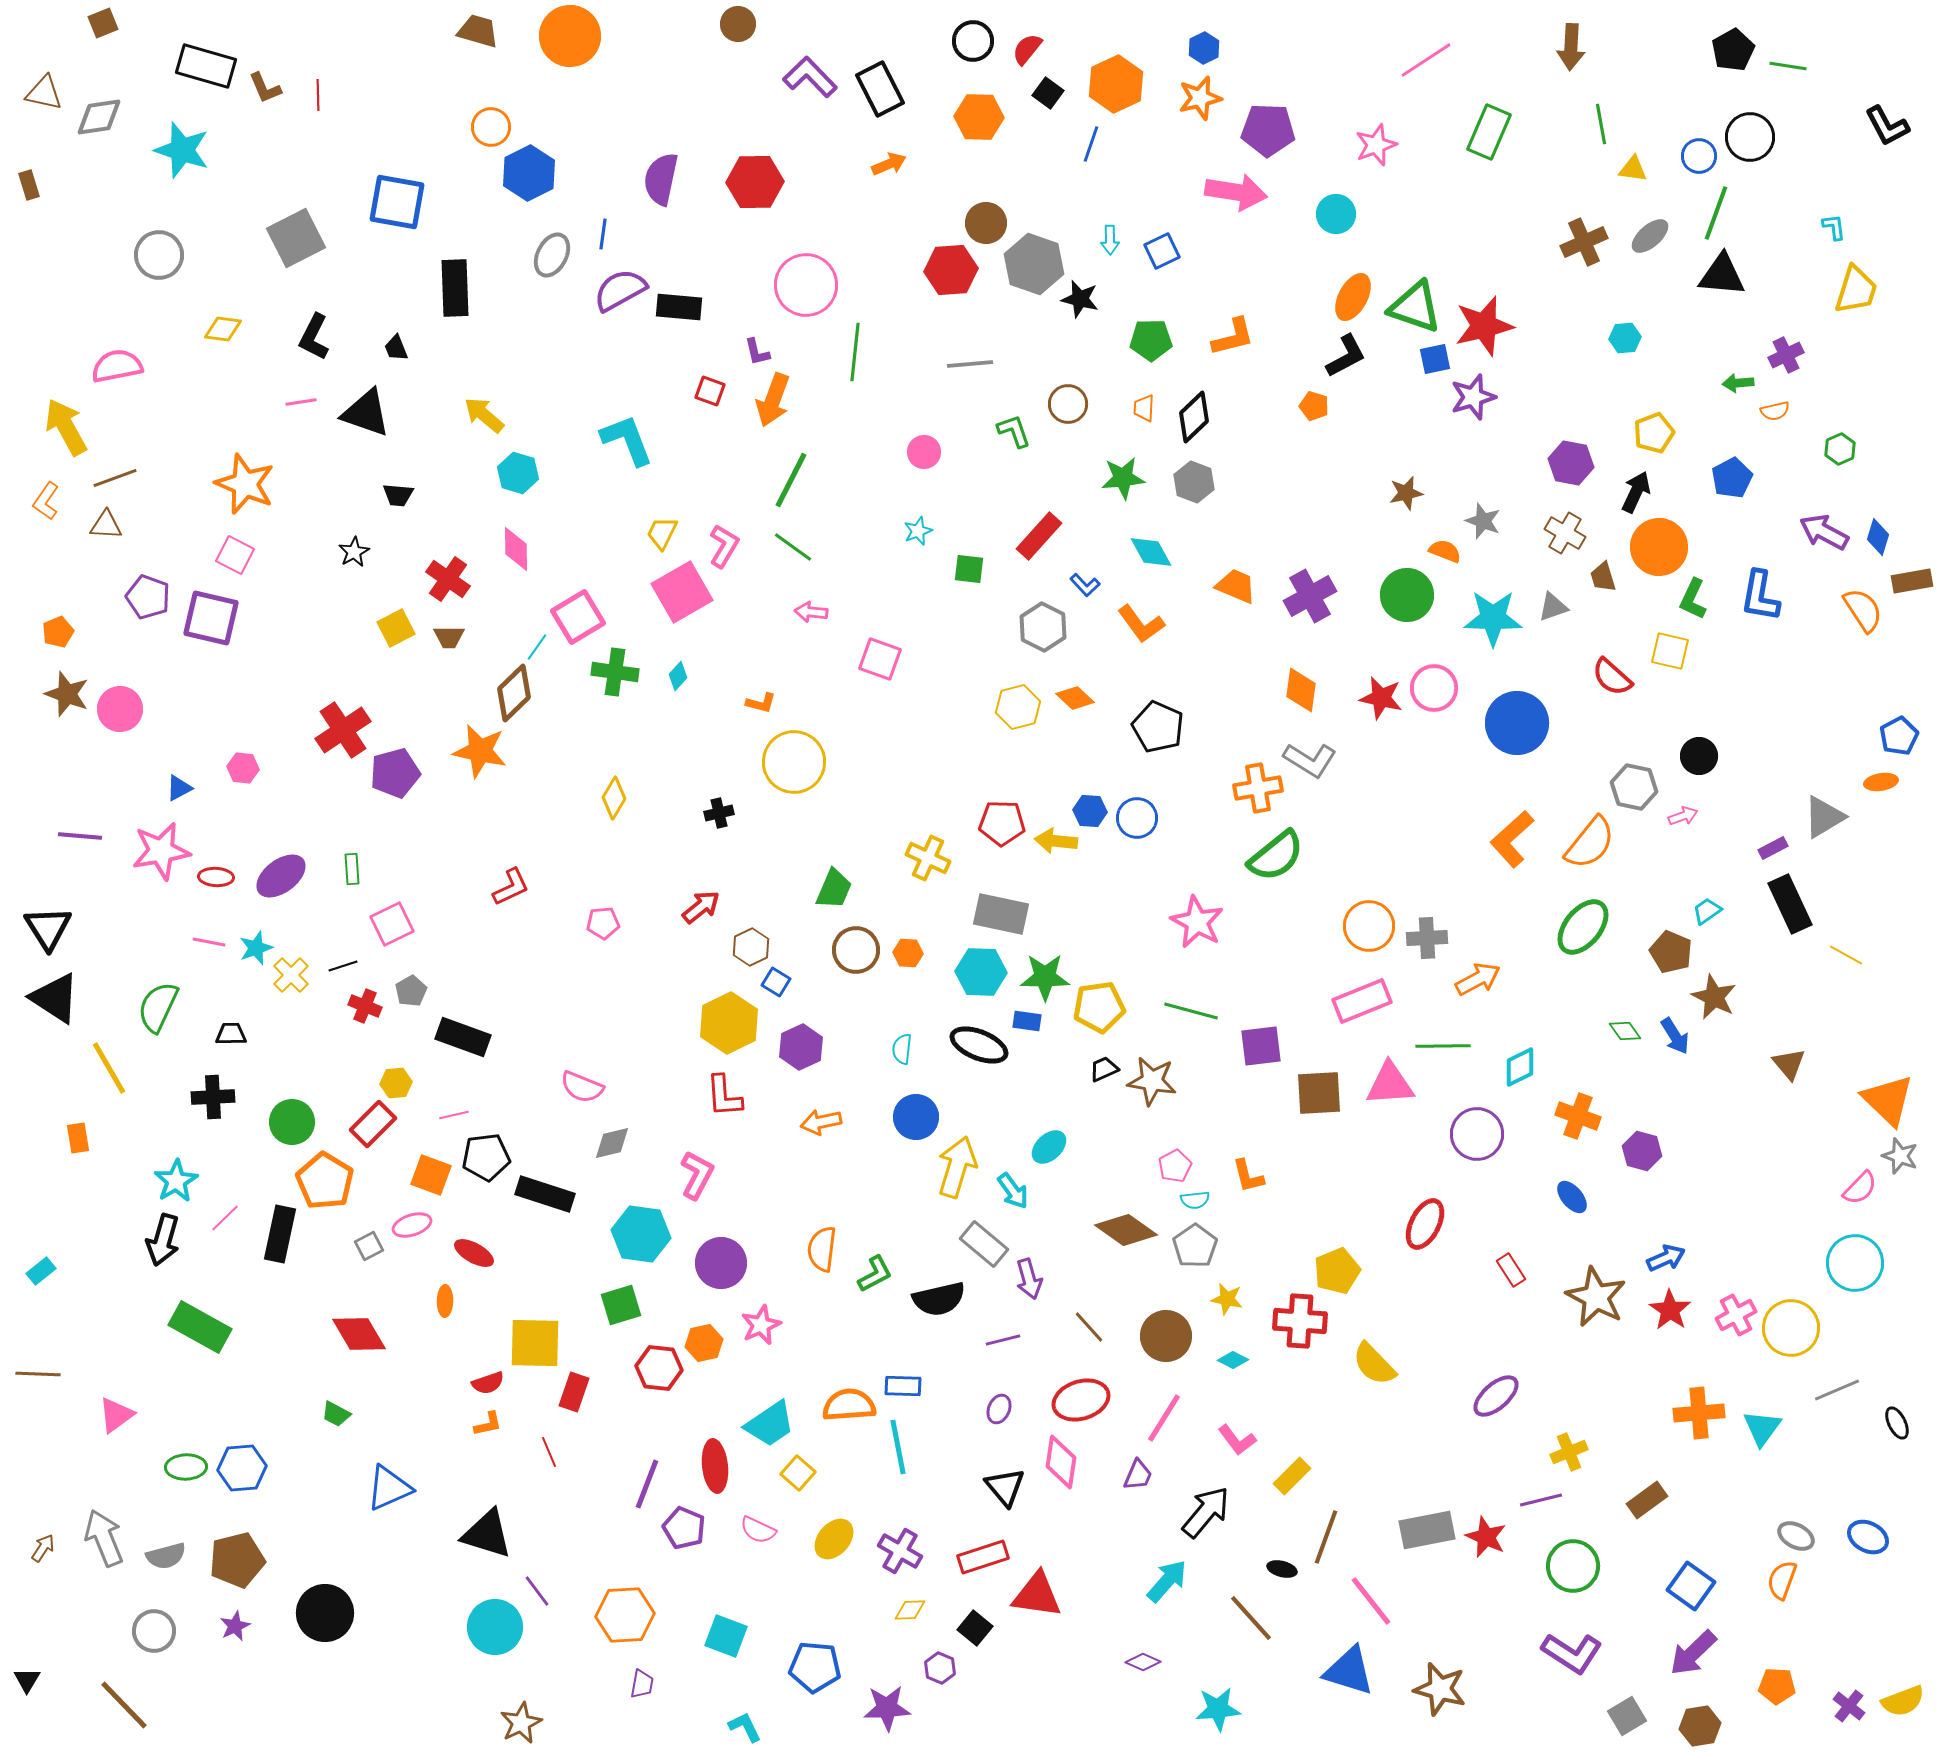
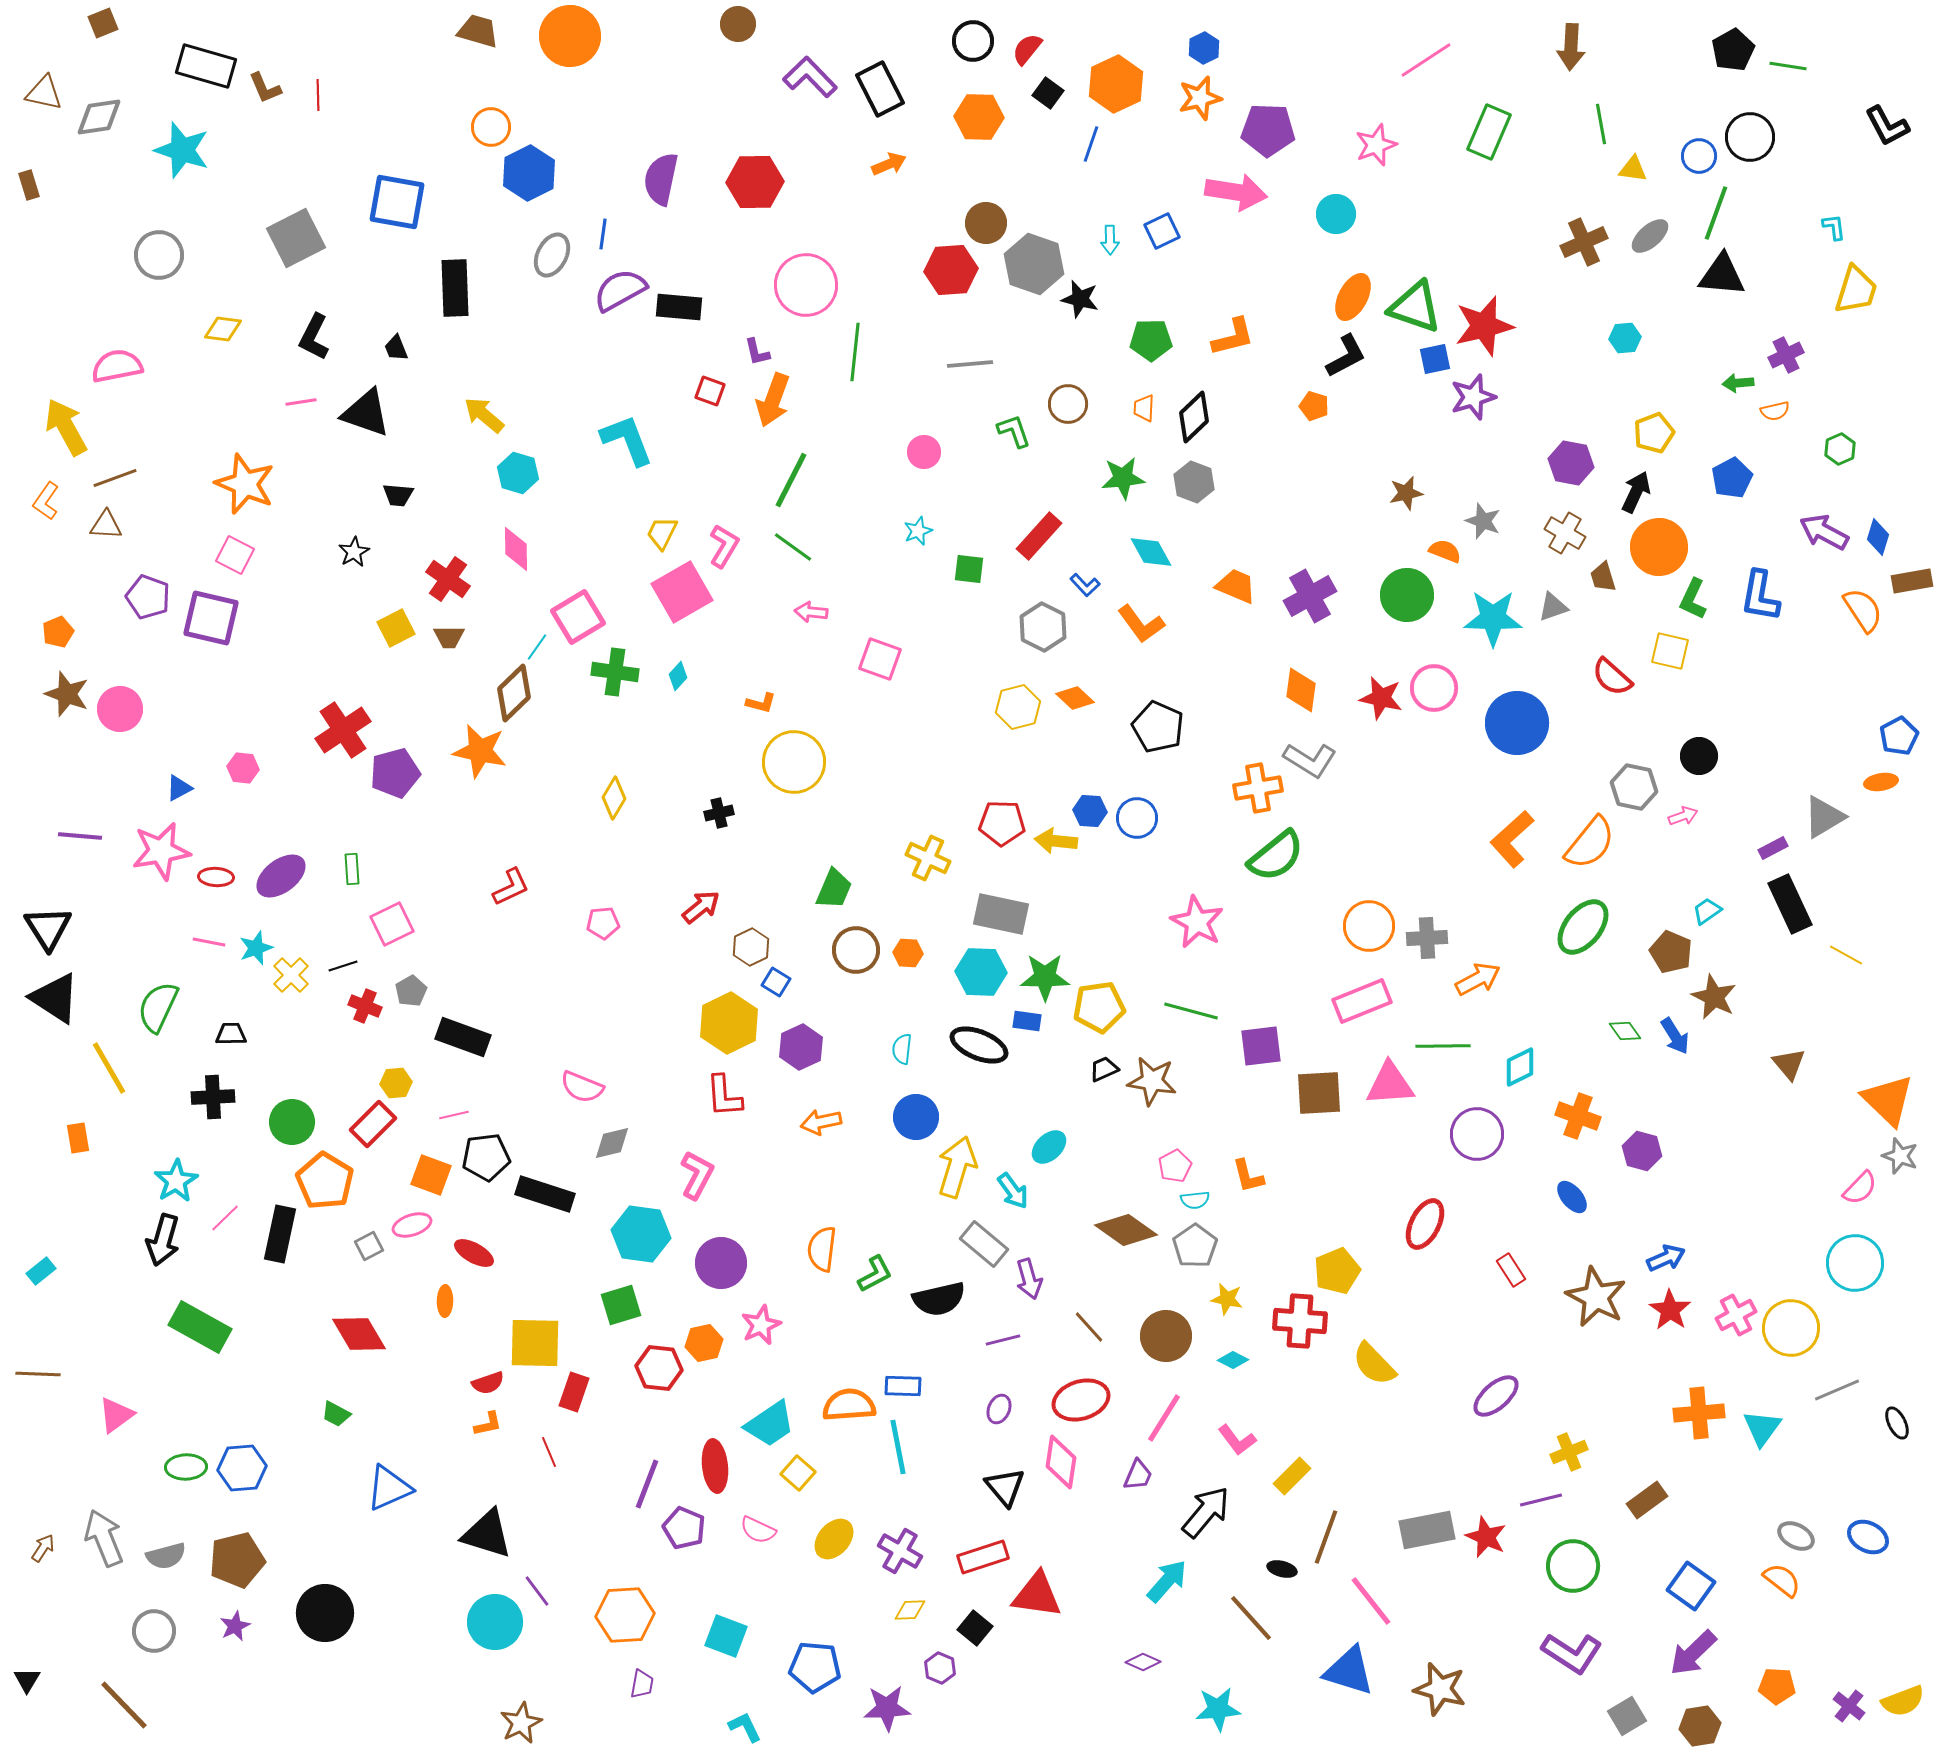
blue square at (1162, 251): moved 20 px up
orange semicircle at (1782, 1580): rotated 108 degrees clockwise
cyan circle at (495, 1627): moved 5 px up
